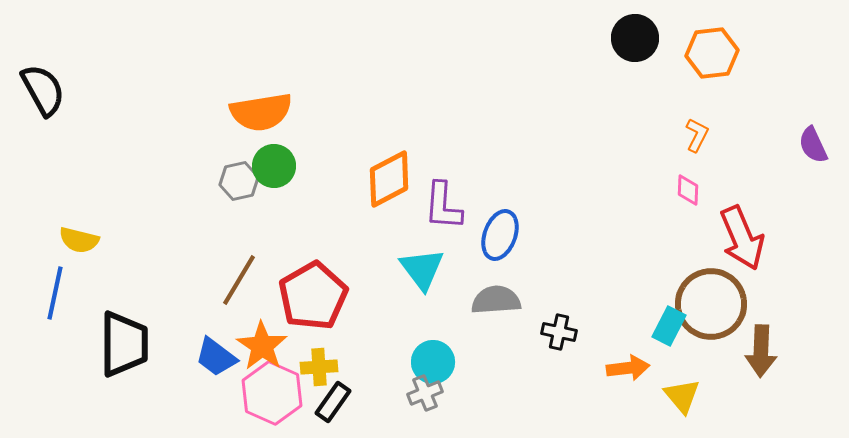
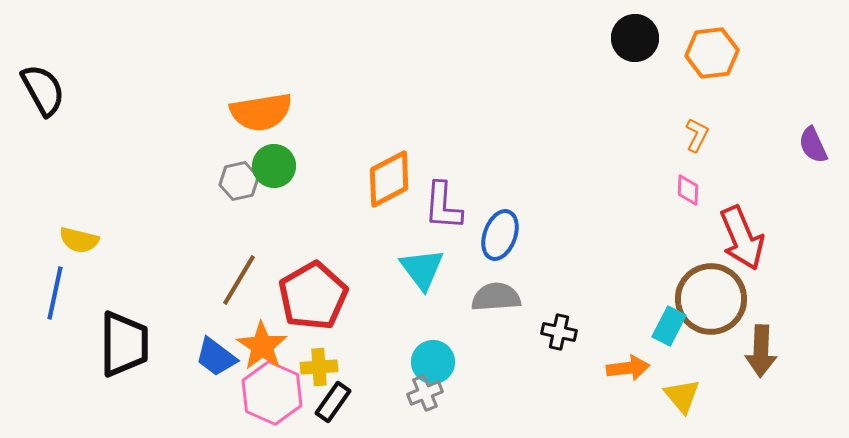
gray semicircle: moved 3 px up
brown circle: moved 5 px up
